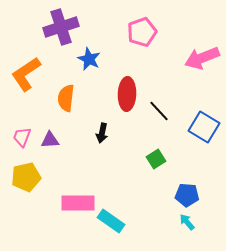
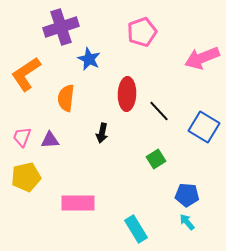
cyan rectangle: moved 25 px right, 8 px down; rotated 24 degrees clockwise
